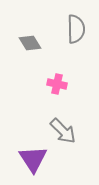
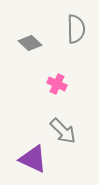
gray diamond: rotated 15 degrees counterclockwise
pink cross: rotated 12 degrees clockwise
purple triangle: rotated 32 degrees counterclockwise
